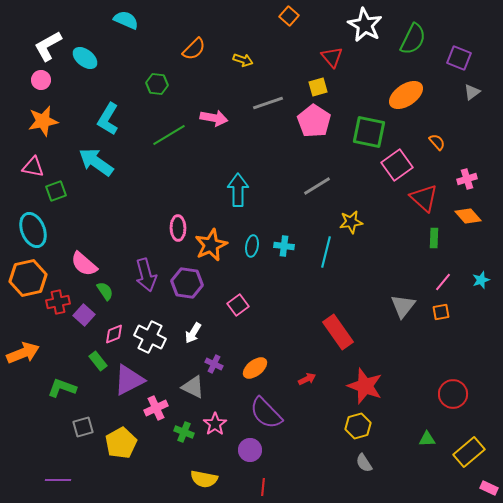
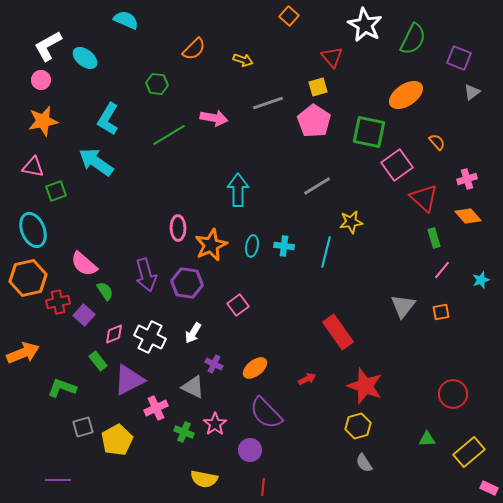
green rectangle at (434, 238): rotated 18 degrees counterclockwise
pink line at (443, 282): moved 1 px left, 12 px up
yellow pentagon at (121, 443): moved 4 px left, 3 px up
